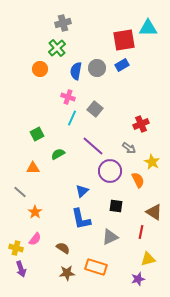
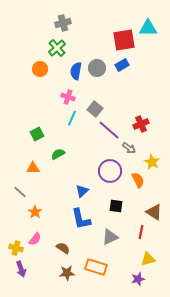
purple line: moved 16 px right, 16 px up
